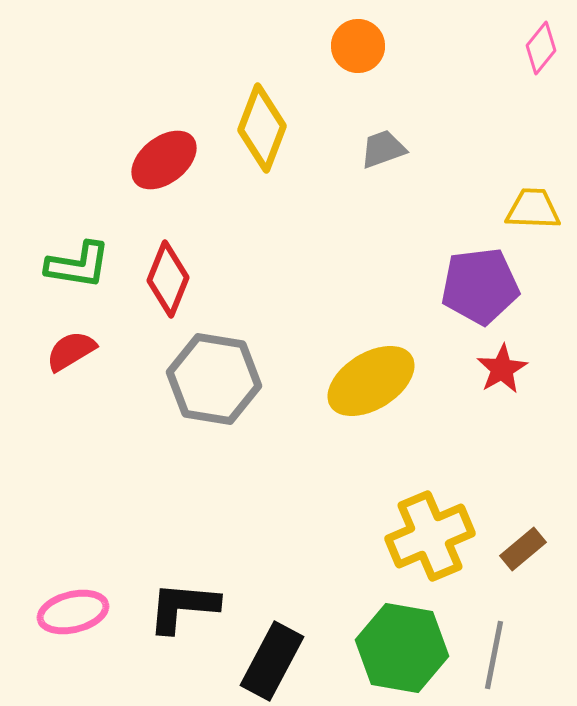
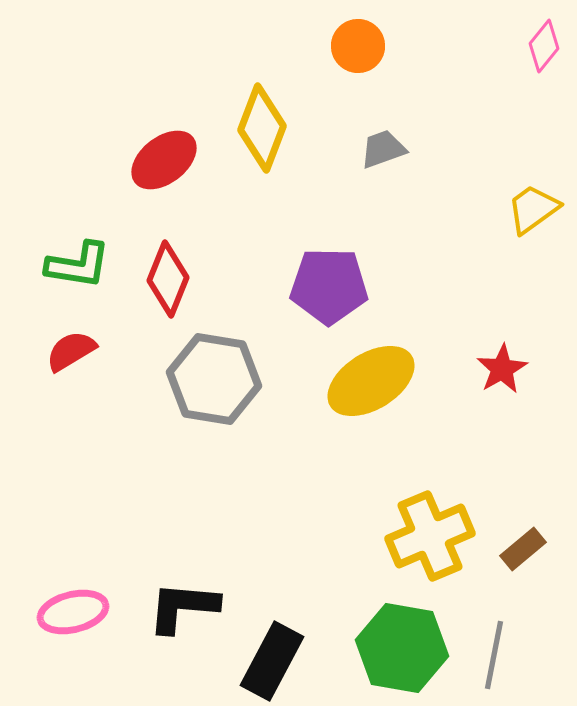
pink diamond: moved 3 px right, 2 px up
yellow trapezoid: rotated 38 degrees counterclockwise
purple pentagon: moved 151 px left; rotated 8 degrees clockwise
